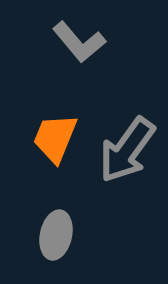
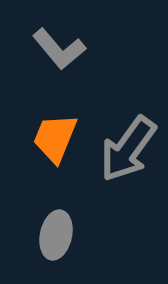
gray L-shape: moved 20 px left, 7 px down
gray arrow: moved 1 px right, 1 px up
